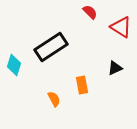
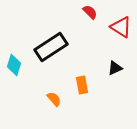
orange semicircle: rotated 14 degrees counterclockwise
